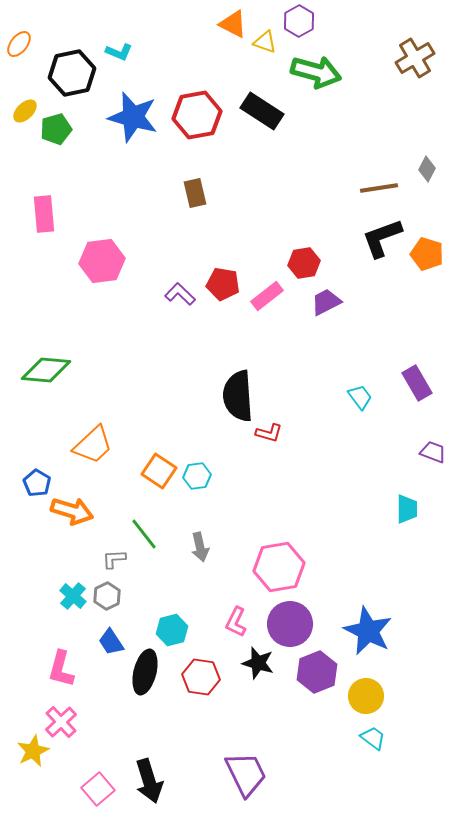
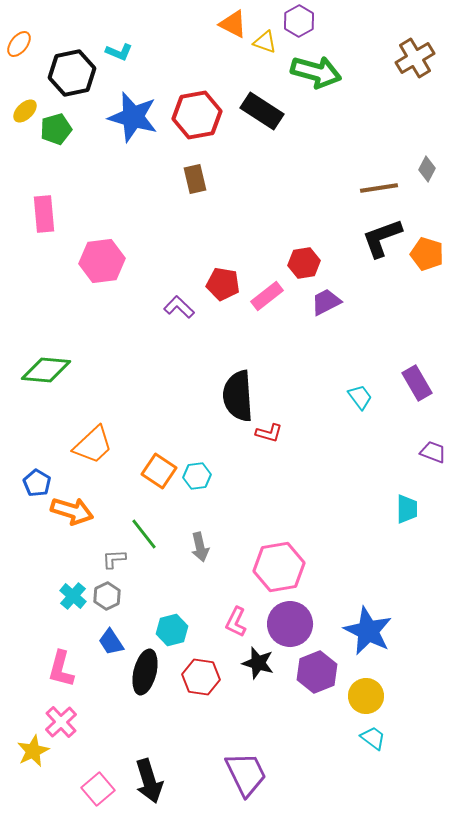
brown rectangle at (195, 193): moved 14 px up
purple L-shape at (180, 294): moved 1 px left, 13 px down
